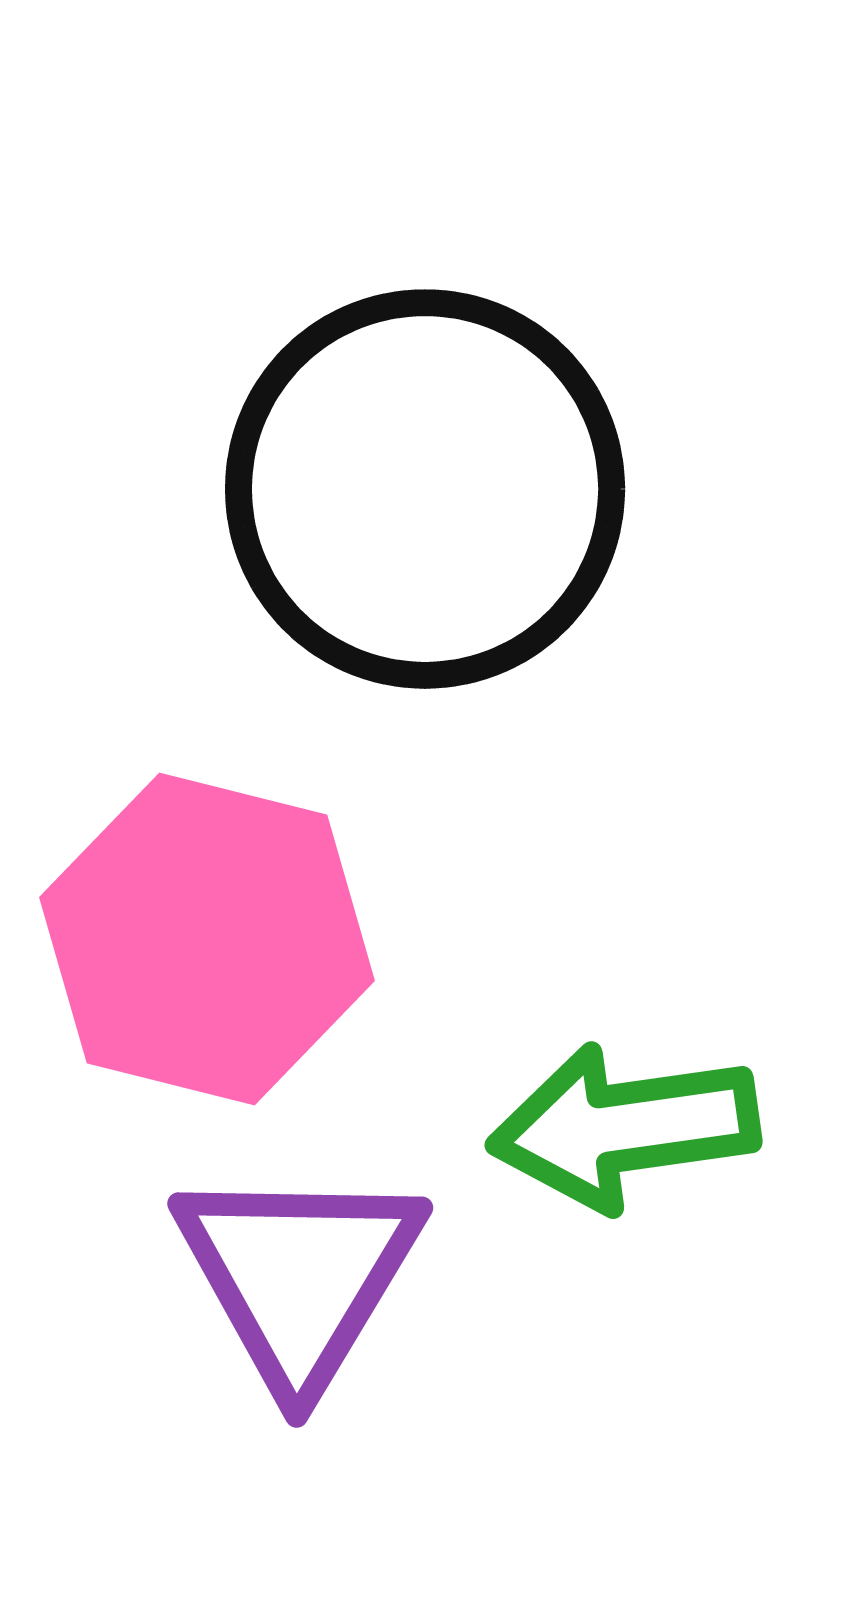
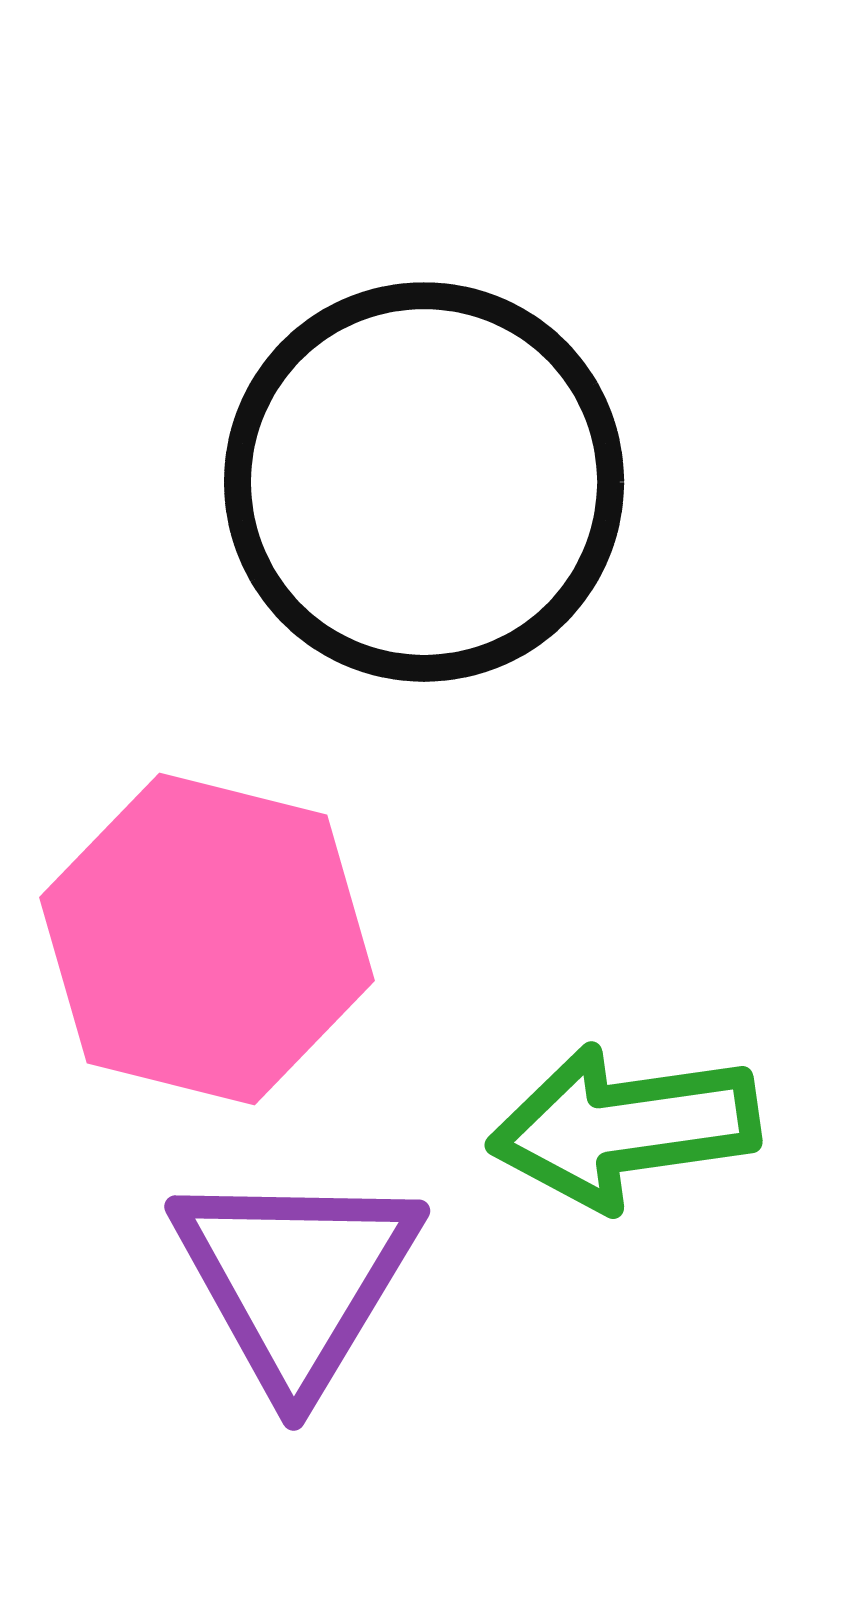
black circle: moved 1 px left, 7 px up
purple triangle: moved 3 px left, 3 px down
